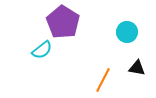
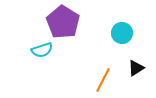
cyan circle: moved 5 px left, 1 px down
cyan semicircle: rotated 20 degrees clockwise
black triangle: moved 1 px left; rotated 42 degrees counterclockwise
